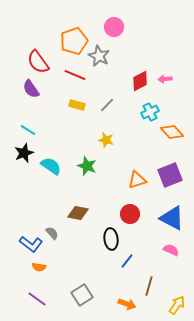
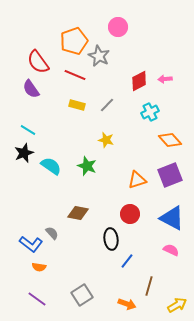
pink circle: moved 4 px right
red diamond: moved 1 px left
orange diamond: moved 2 px left, 8 px down
yellow arrow: rotated 24 degrees clockwise
